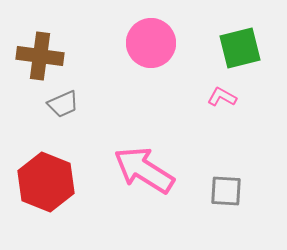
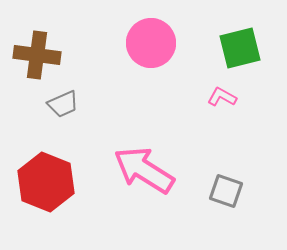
brown cross: moved 3 px left, 1 px up
gray square: rotated 16 degrees clockwise
